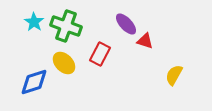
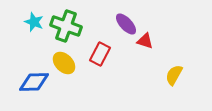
cyan star: rotated 12 degrees counterclockwise
blue diamond: rotated 16 degrees clockwise
